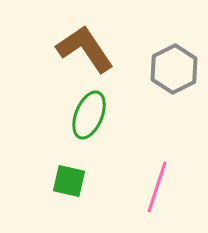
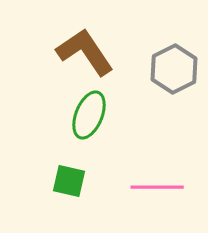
brown L-shape: moved 3 px down
pink line: rotated 72 degrees clockwise
